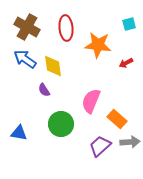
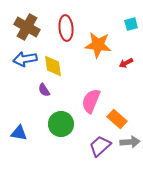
cyan square: moved 2 px right
blue arrow: rotated 45 degrees counterclockwise
